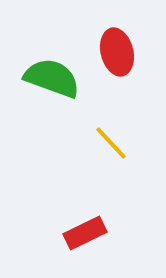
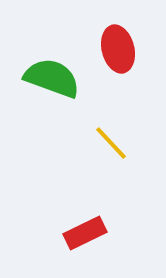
red ellipse: moved 1 px right, 3 px up
